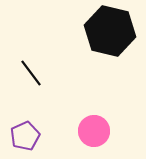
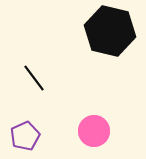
black line: moved 3 px right, 5 px down
